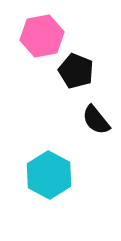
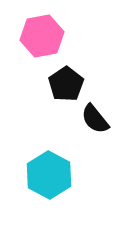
black pentagon: moved 10 px left, 13 px down; rotated 16 degrees clockwise
black semicircle: moved 1 px left, 1 px up
